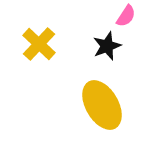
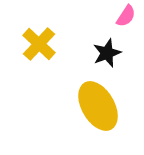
black star: moved 7 px down
yellow ellipse: moved 4 px left, 1 px down
